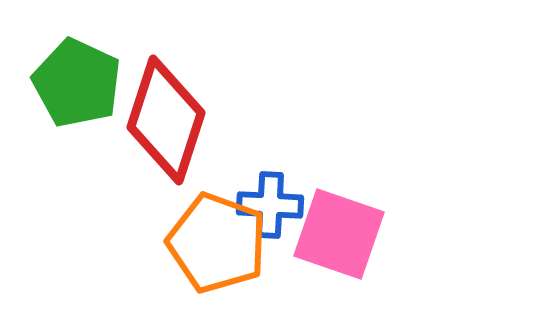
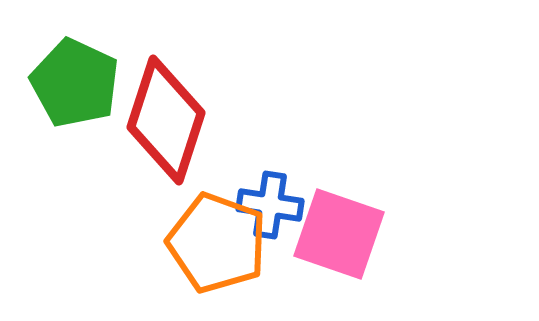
green pentagon: moved 2 px left
blue cross: rotated 6 degrees clockwise
